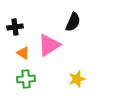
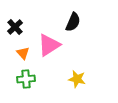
black cross: rotated 35 degrees counterclockwise
orange triangle: rotated 16 degrees clockwise
yellow star: rotated 30 degrees clockwise
